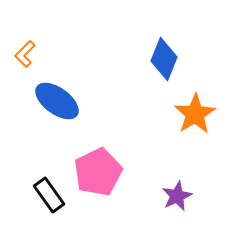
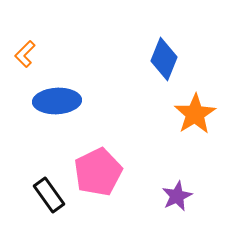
blue ellipse: rotated 39 degrees counterclockwise
